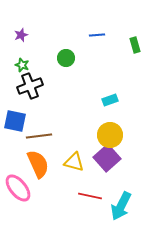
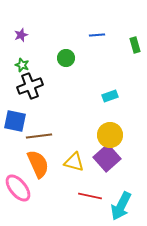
cyan rectangle: moved 4 px up
